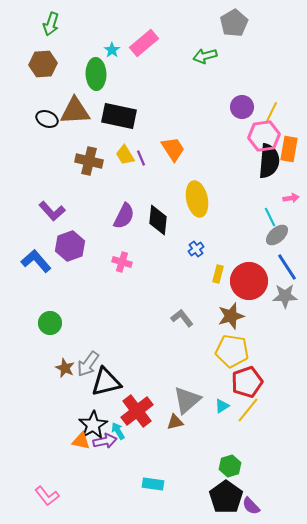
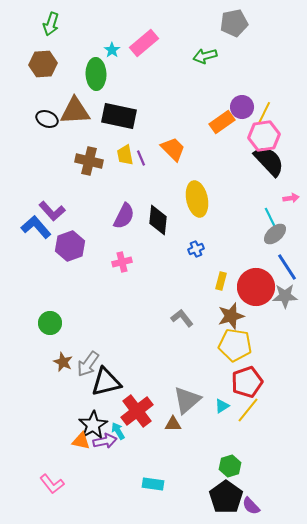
gray pentagon at (234, 23): rotated 20 degrees clockwise
yellow line at (271, 113): moved 7 px left
orange trapezoid at (173, 149): rotated 12 degrees counterclockwise
orange rectangle at (289, 149): moved 67 px left, 27 px up; rotated 45 degrees clockwise
yellow trapezoid at (125, 155): rotated 20 degrees clockwise
black semicircle at (269, 161): rotated 48 degrees counterclockwise
gray ellipse at (277, 235): moved 2 px left, 1 px up
blue cross at (196, 249): rotated 14 degrees clockwise
blue L-shape at (36, 261): moved 34 px up
pink cross at (122, 262): rotated 30 degrees counterclockwise
yellow rectangle at (218, 274): moved 3 px right, 7 px down
red circle at (249, 281): moved 7 px right, 6 px down
yellow pentagon at (232, 351): moved 3 px right, 6 px up
brown star at (65, 368): moved 2 px left, 6 px up
brown triangle at (175, 422): moved 2 px left, 2 px down; rotated 12 degrees clockwise
pink L-shape at (47, 496): moved 5 px right, 12 px up
